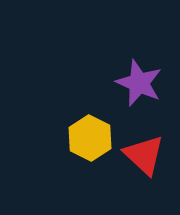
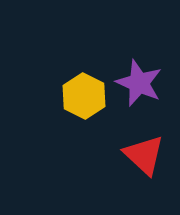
yellow hexagon: moved 6 px left, 42 px up
